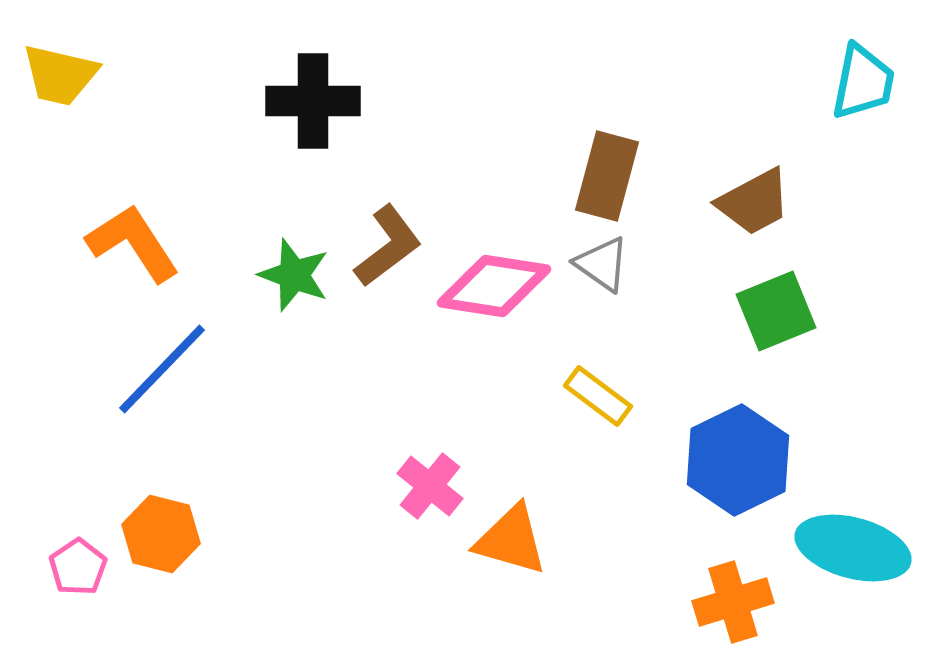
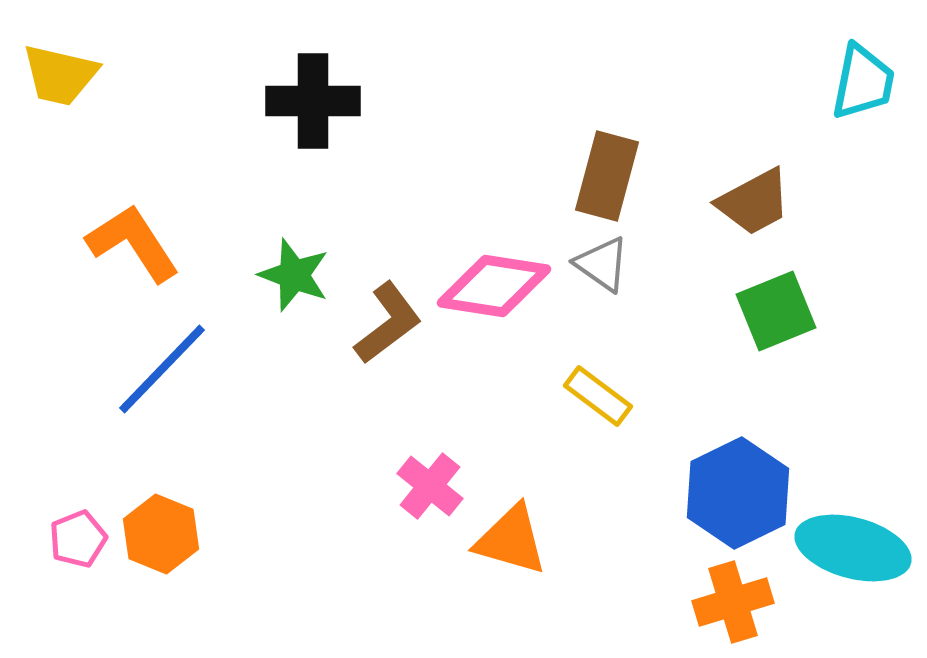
brown L-shape: moved 77 px down
blue hexagon: moved 33 px down
orange hexagon: rotated 8 degrees clockwise
pink pentagon: moved 28 px up; rotated 12 degrees clockwise
